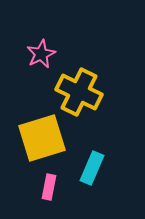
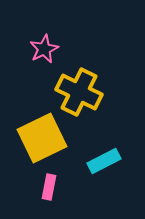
pink star: moved 3 px right, 5 px up
yellow square: rotated 9 degrees counterclockwise
cyan rectangle: moved 12 px right, 7 px up; rotated 40 degrees clockwise
